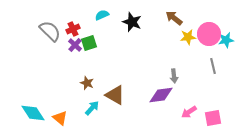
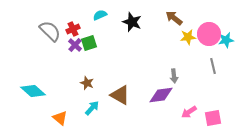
cyan semicircle: moved 2 px left
brown triangle: moved 5 px right
cyan diamond: moved 22 px up; rotated 15 degrees counterclockwise
